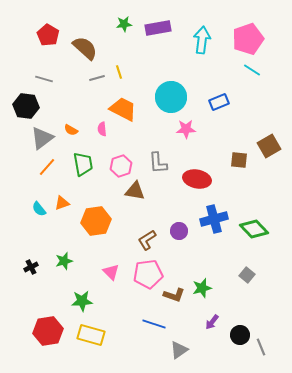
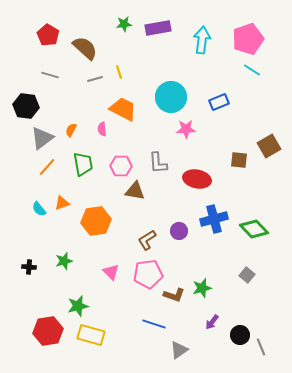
gray line at (97, 78): moved 2 px left, 1 px down
gray line at (44, 79): moved 6 px right, 4 px up
orange semicircle at (71, 130): rotated 88 degrees clockwise
pink hexagon at (121, 166): rotated 20 degrees clockwise
black cross at (31, 267): moved 2 px left; rotated 32 degrees clockwise
green star at (82, 301): moved 4 px left, 5 px down; rotated 10 degrees counterclockwise
